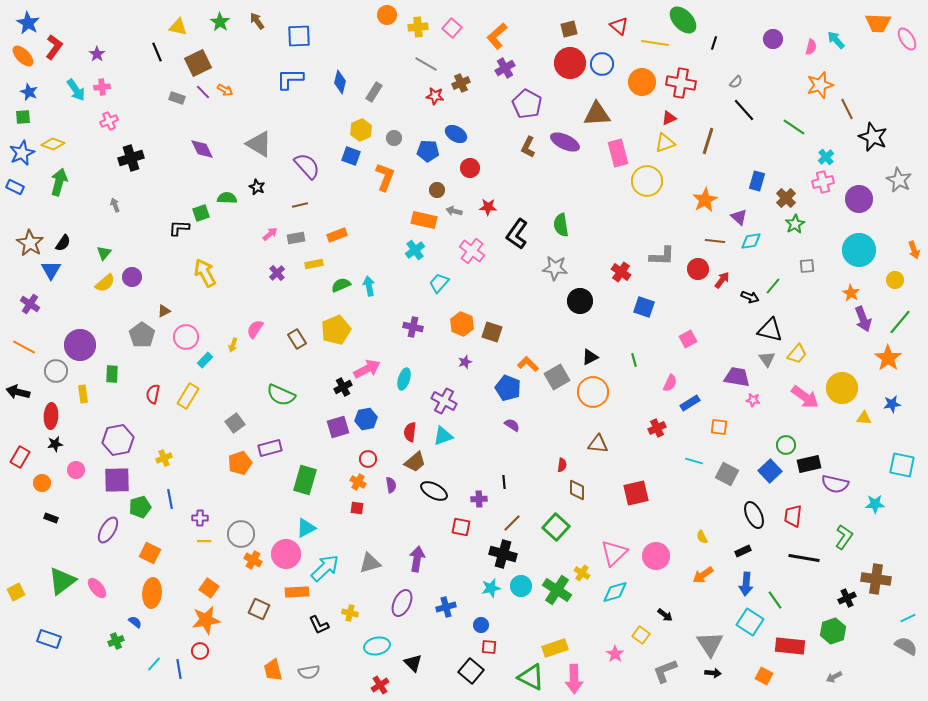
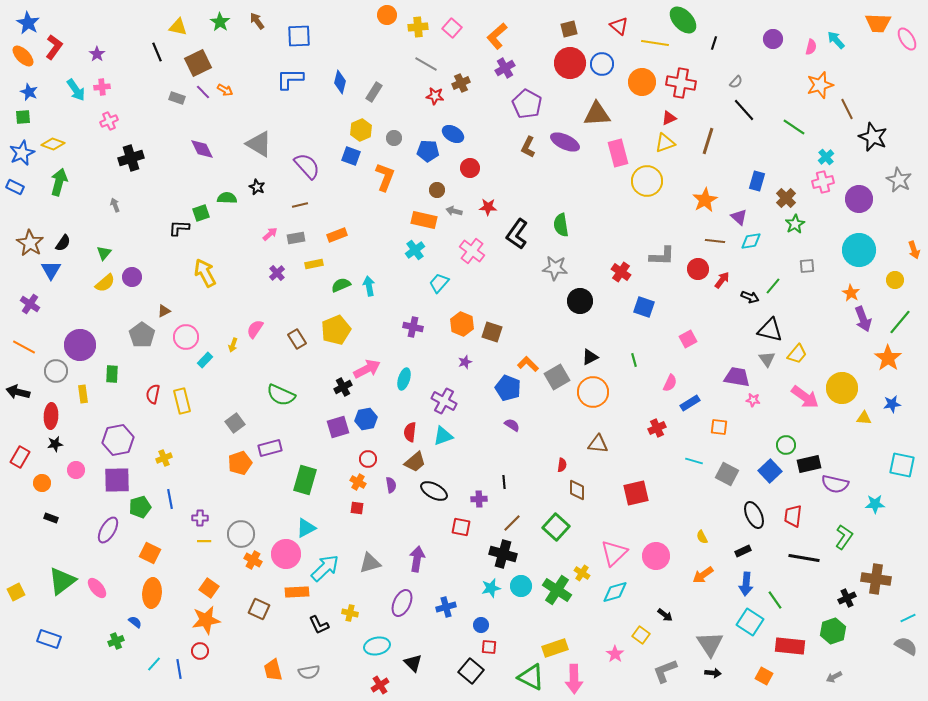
blue ellipse at (456, 134): moved 3 px left
yellow rectangle at (188, 396): moved 6 px left, 5 px down; rotated 45 degrees counterclockwise
